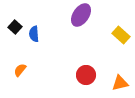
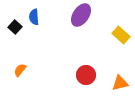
blue semicircle: moved 17 px up
